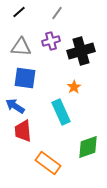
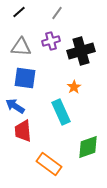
orange rectangle: moved 1 px right, 1 px down
